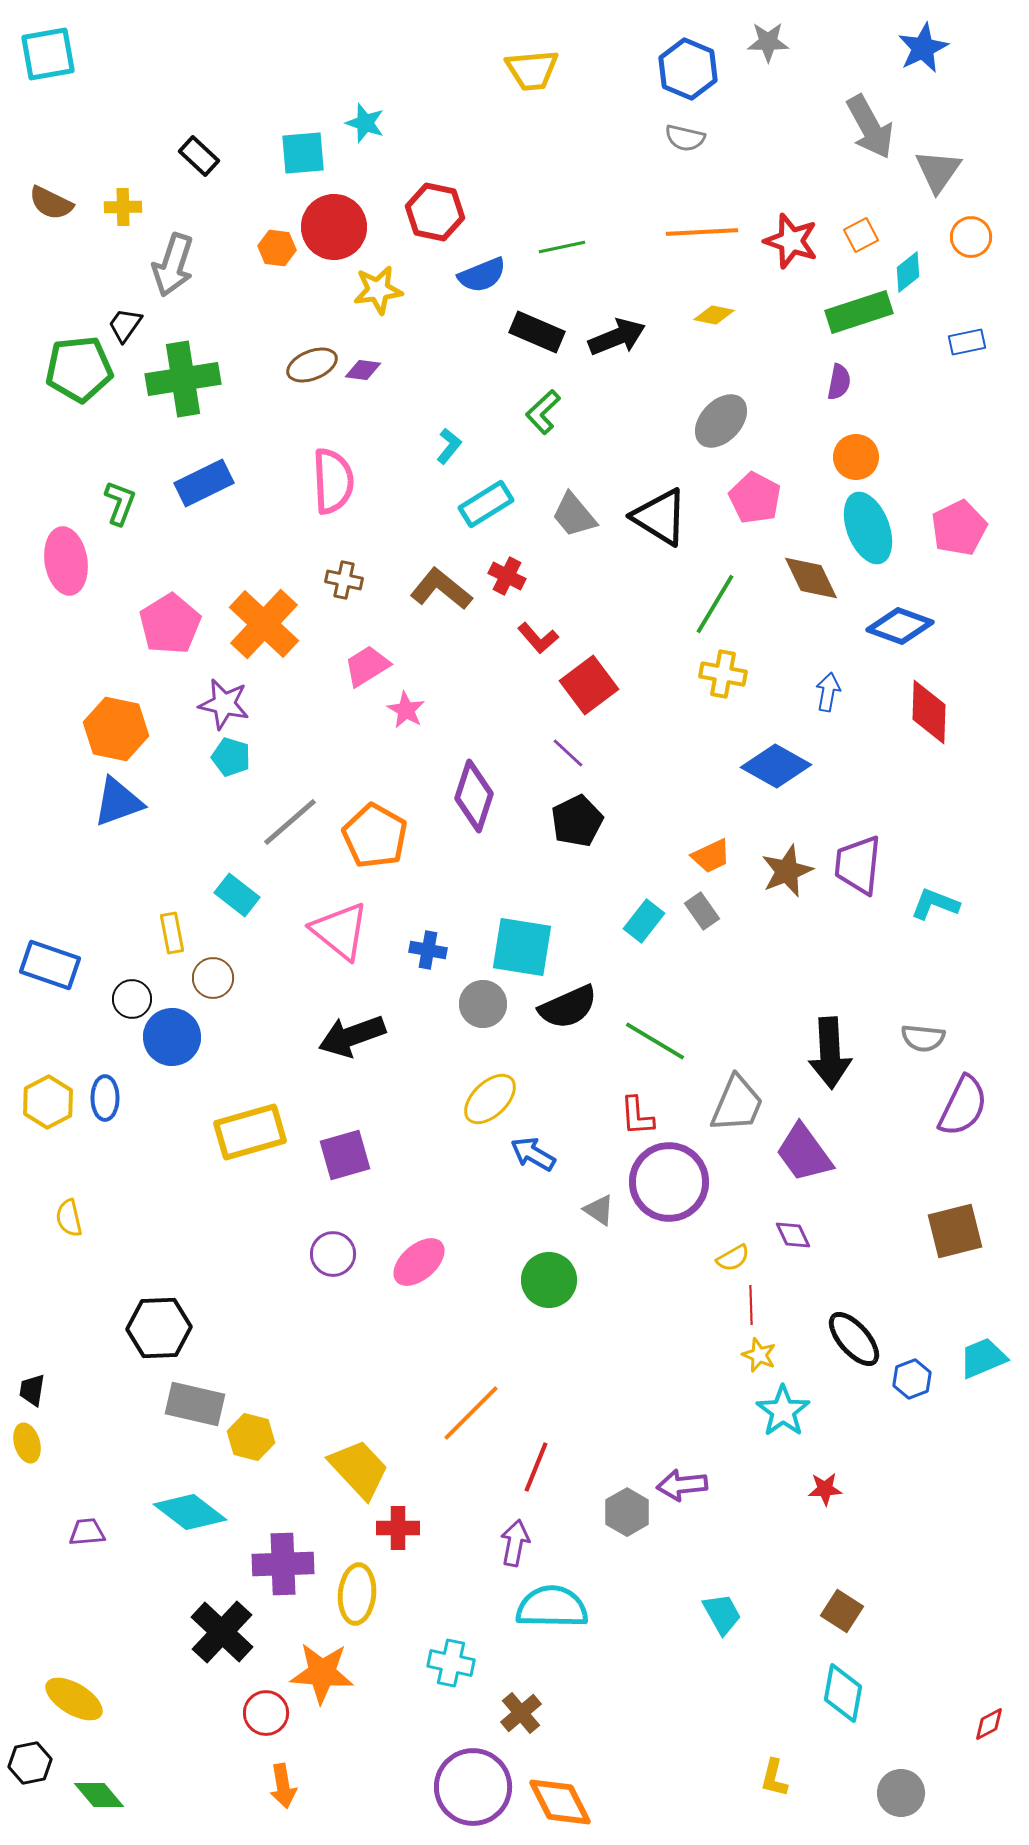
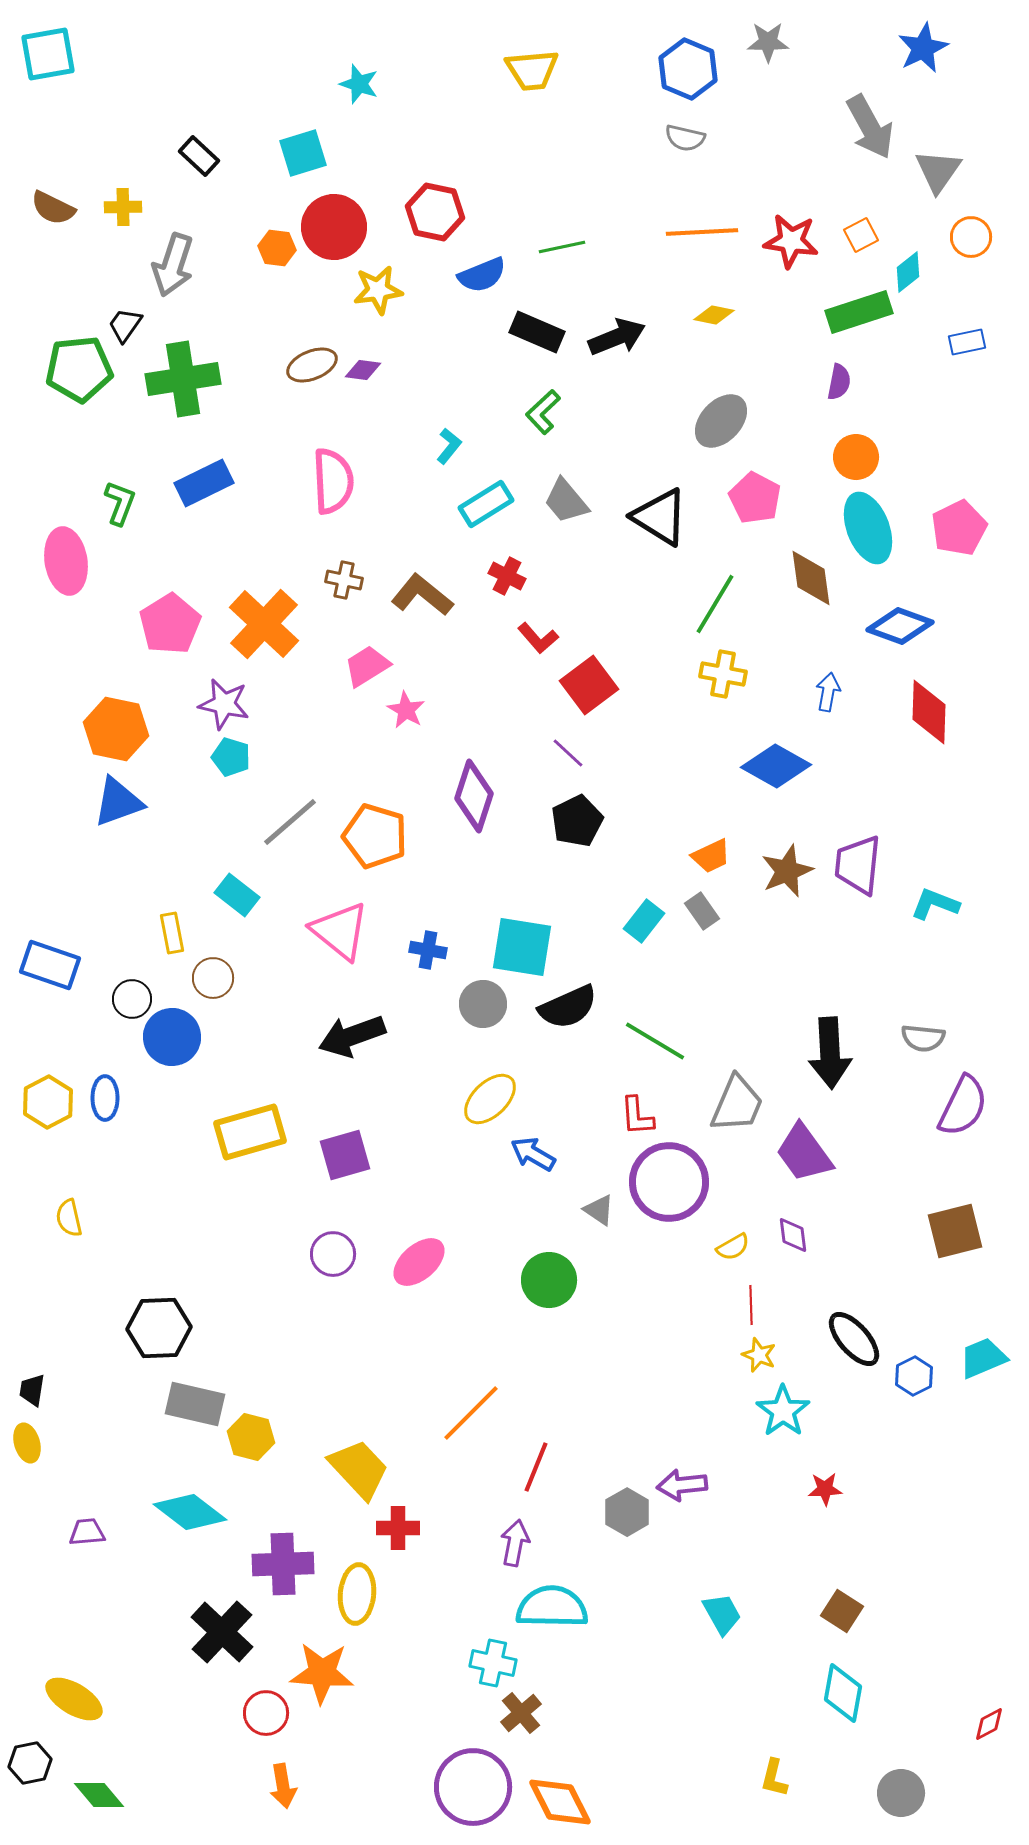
cyan star at (365, 123): moved 6 px left, 39 px up
cyan square at (303, 153): rotated 12 degrees counterclockwise
brown semicircle at (51, 203): moved 2 px right, 5 px down
red star at (791, 241): rotated 10 degrees counterclockwise
gray trapezoid at (574, 515): moved 8 px left, 14 px up
brown diamond at (811, 578): rotated 18 degrees clockwise
brown L-shape at (441, 589): moved 19 px left, 6 px down
orange pentagon at (375, 836): rotated 12 degrees counterclockwise
purple diamond at (793, 1235): rotated 18 degrees clockwise
yellow semicircle at (733, 1258): moved 11 px up
blue hexagon at (912, 1379): moved 2 px right, 3 px up; rotated 6 degrees counterclockwise
cyan cross at (451, 1663): moved 42 px right
